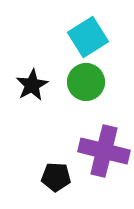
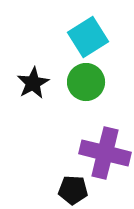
black star: moved 1 px right, 2 px up
purple cross: moved 1 px right, 2 px down
black pentagon: moved 17 px right, 13 px down
